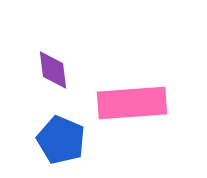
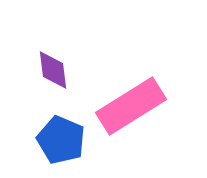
pink rectangle: moved 1 px left, 3 px down; rotated 28 degrees counterclockwise
